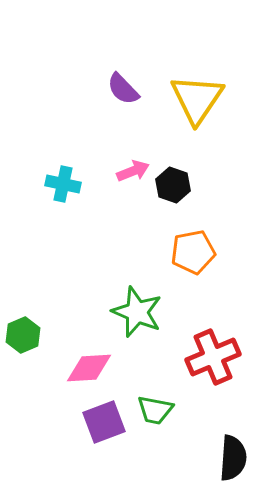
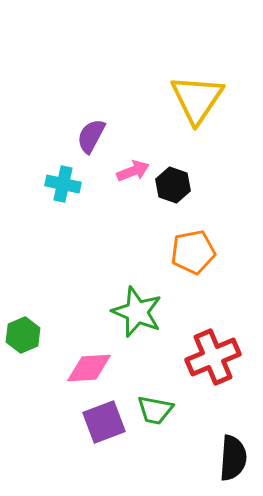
purple semicircle: moved 32 px left, 47 px down; rotated 72 degrees clockwise
